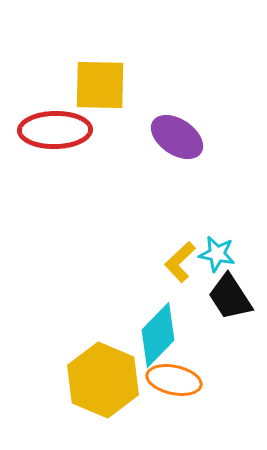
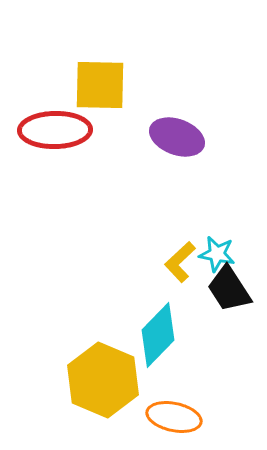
purple ellipse: rotated 14 degrees counterclockwise
black trapezoid: moved 1 px left, 8 px up
orange ellipse: moved 37 px down
